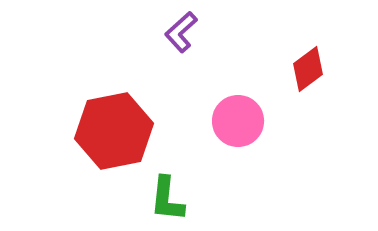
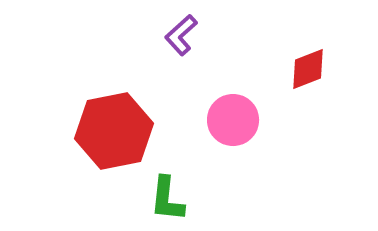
purple L-shape: moved 3 px down
red diamond: rotated 15 degrees clockwise
pink circle: moved 5 px left, 1 px up
